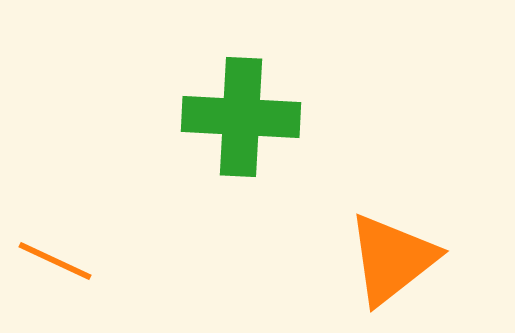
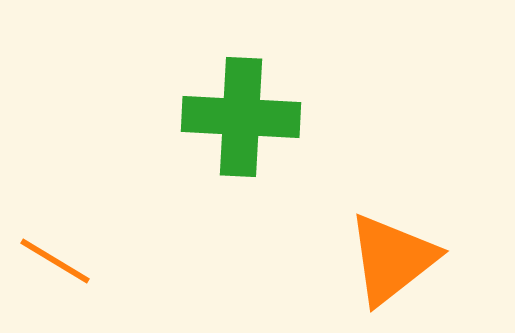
orange line: rotated 6 degrees clockwise
